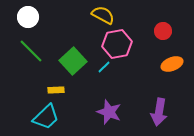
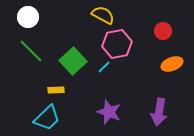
cyan trapezoid: moved 1 px right, 1 px down
